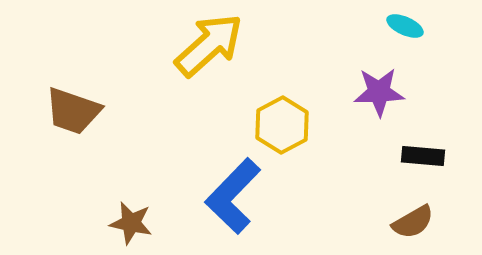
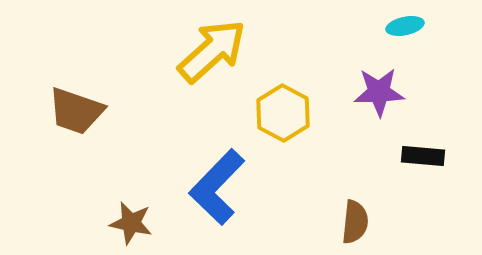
cyan ellipse: rotated 36 degrees counterclockwise
yellow arrow: moved 3 px right, 6 px down
brown trapezoid: moved 3 px right
yellow hexagon: moved 1 px right, 12 px up; rotated 4 degrees counterclockwise
blue L-shape: moved 16 px left, 9 px up
brown semicircle: moved 58 px left; rotated 54 degrees counterclockwise
